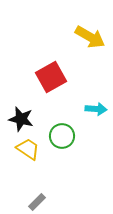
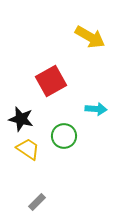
red square: moved 4 px down
green circle: moved 2 px right
